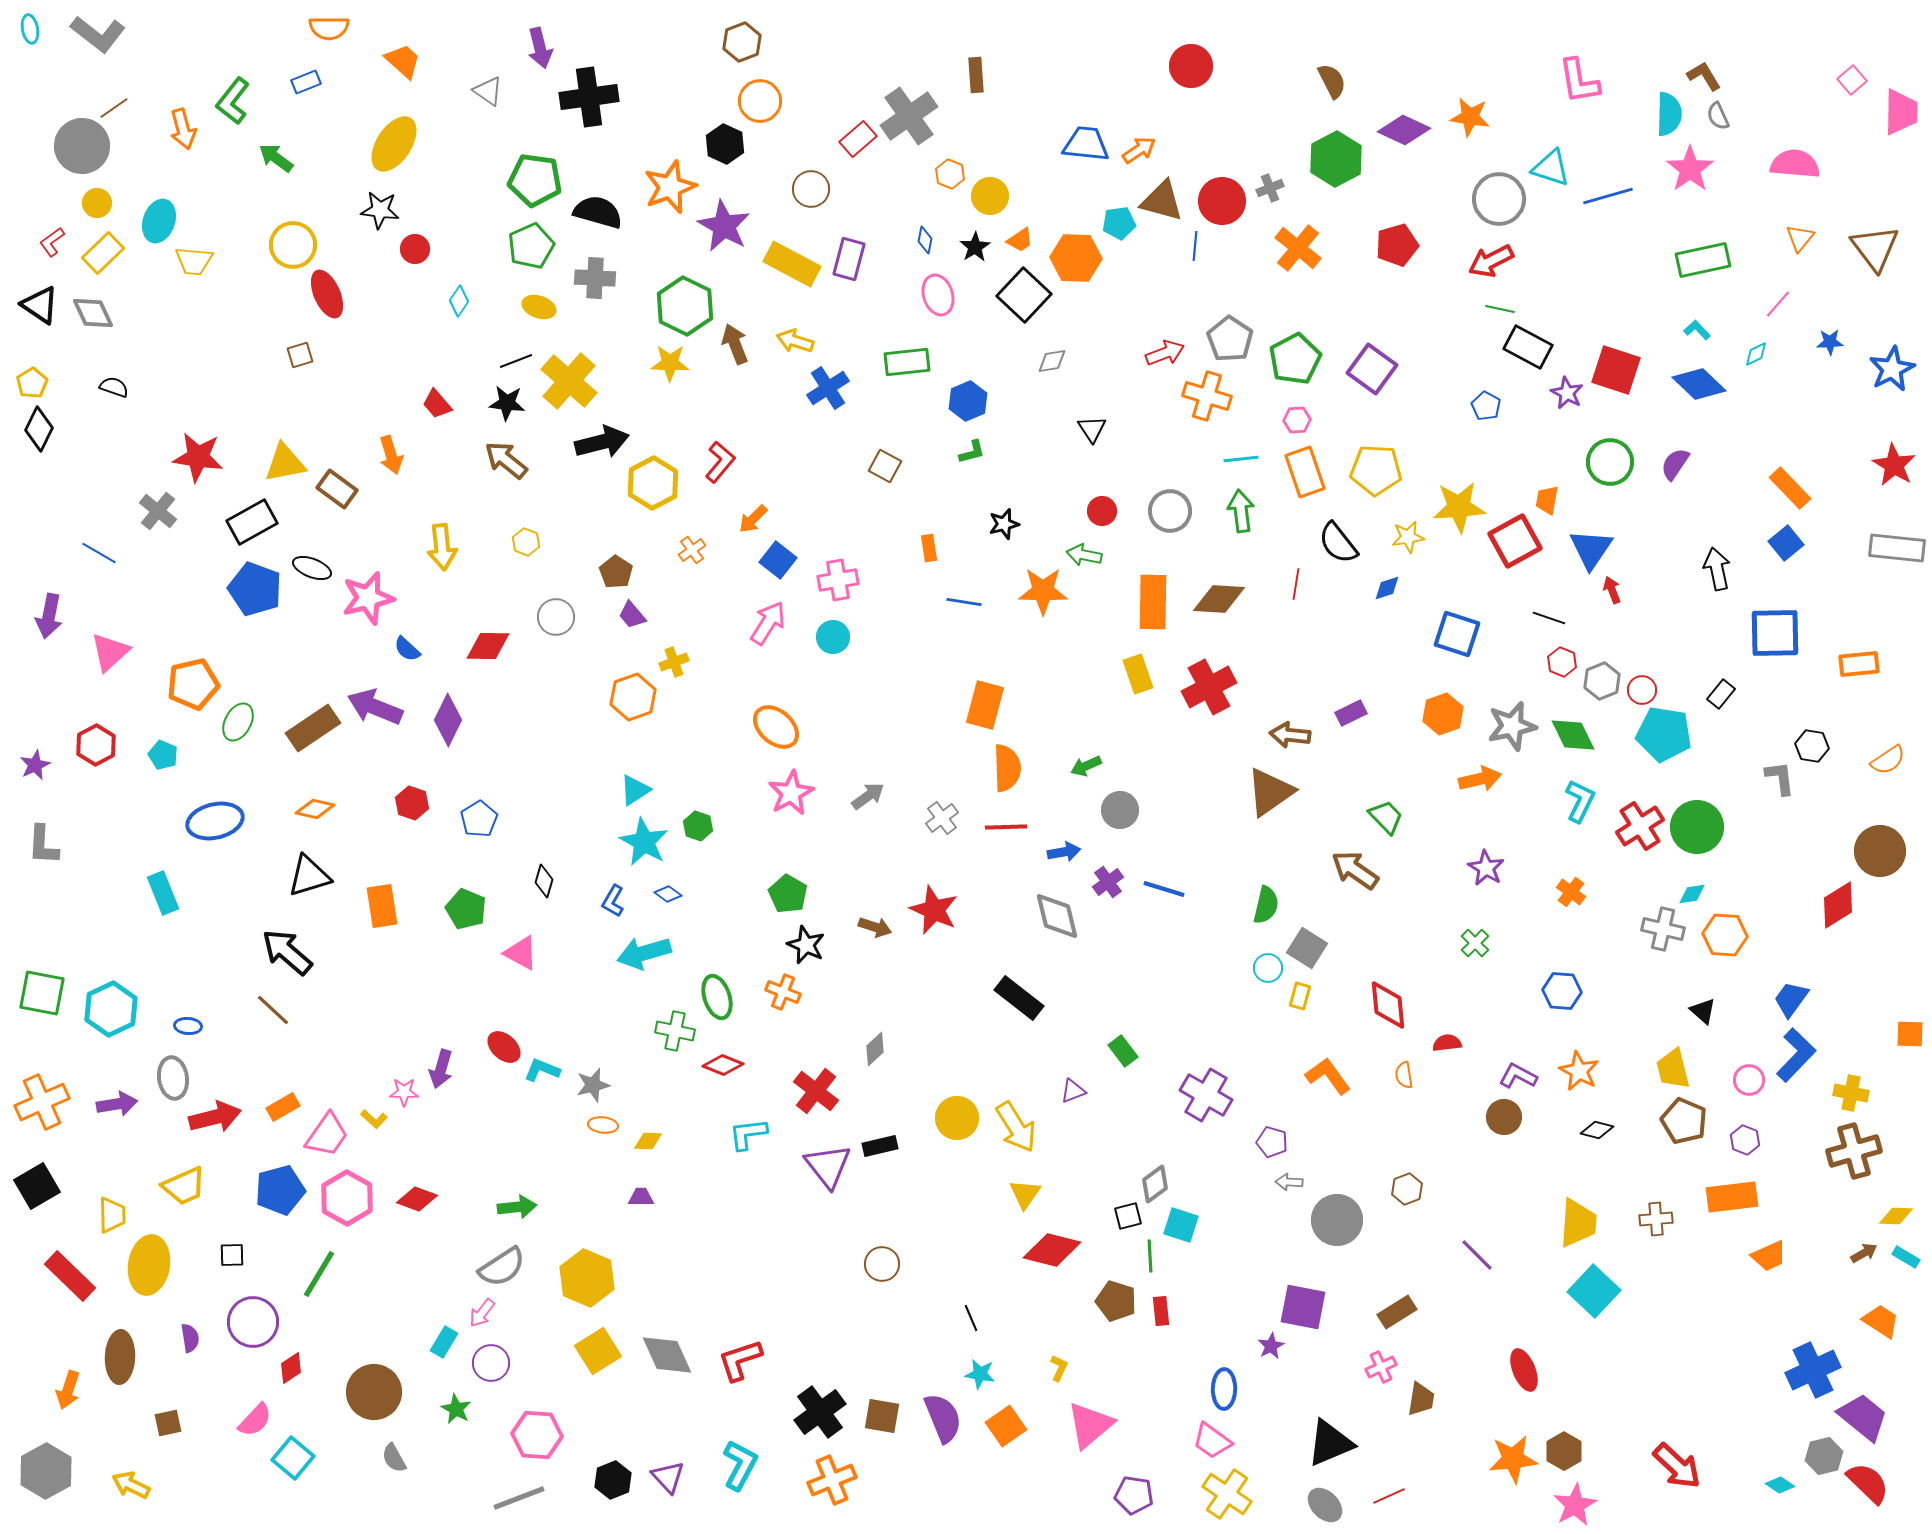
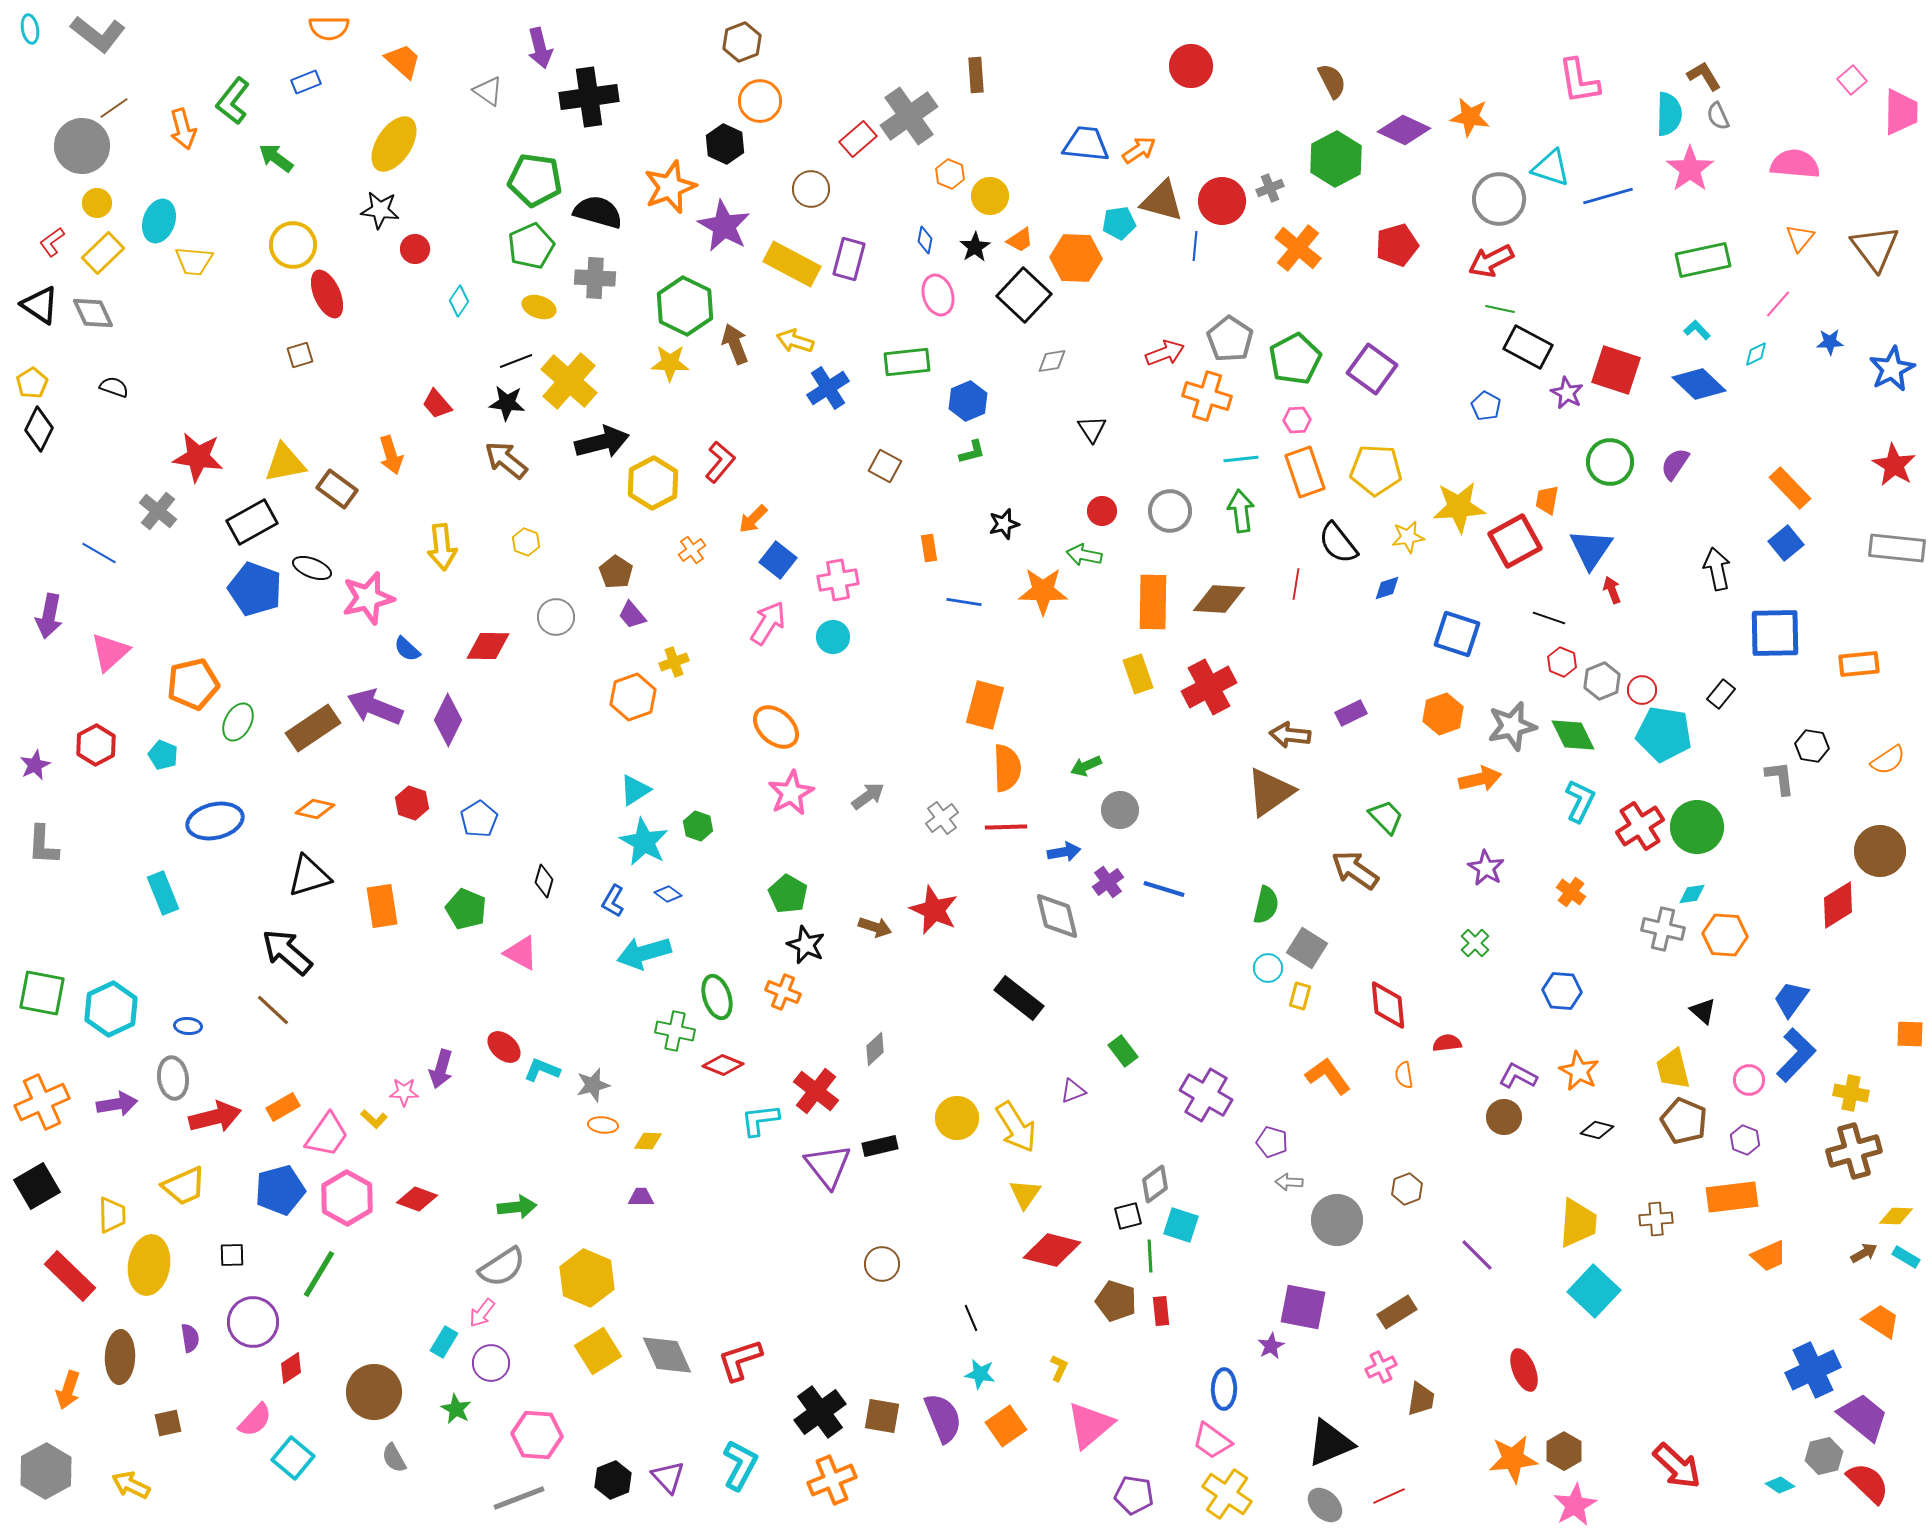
cyan L-shape at (748, 1134): moved 12 px right, 14 px up
